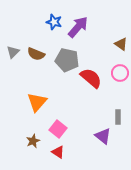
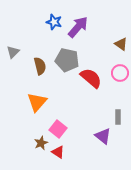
brown semicircle: moved 4 px right, 12 px down; rotated 126 degrees counterclockwise
brown star: moved 8 px right, 2 px down
